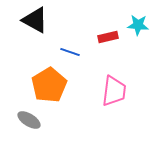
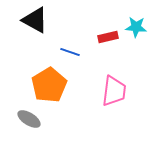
cyan star: moved 2 px left, 2 px down
gray ellipse: moved 1 px up
